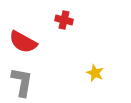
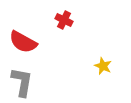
red cross: rotated 12 degrees clockwise
yellow star: moved 8 px right, 7 px up
